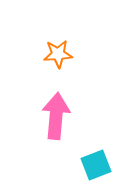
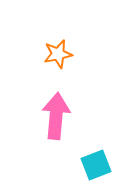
orange star: rotated 8 degrees counterclockwise
